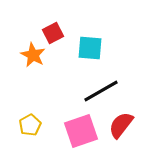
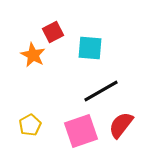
red square: moved 1 px up
